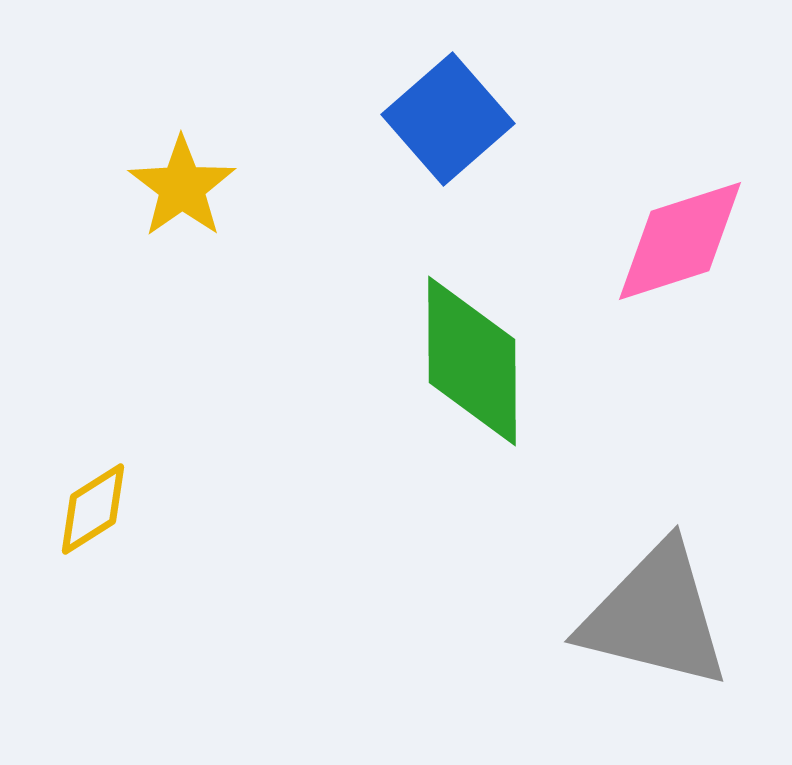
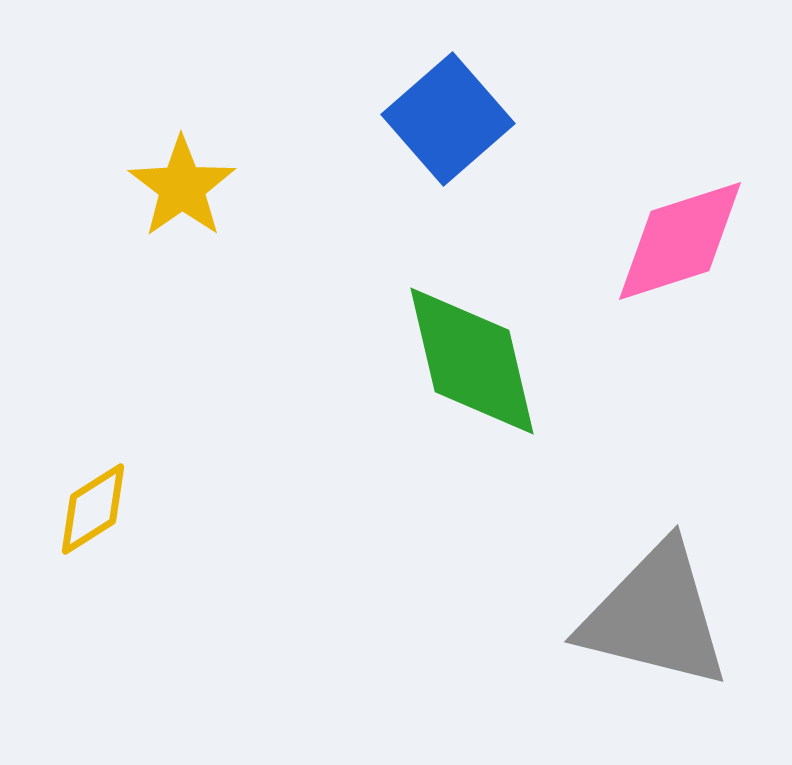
green diamond: rotated 13 degrees counterclockwise
